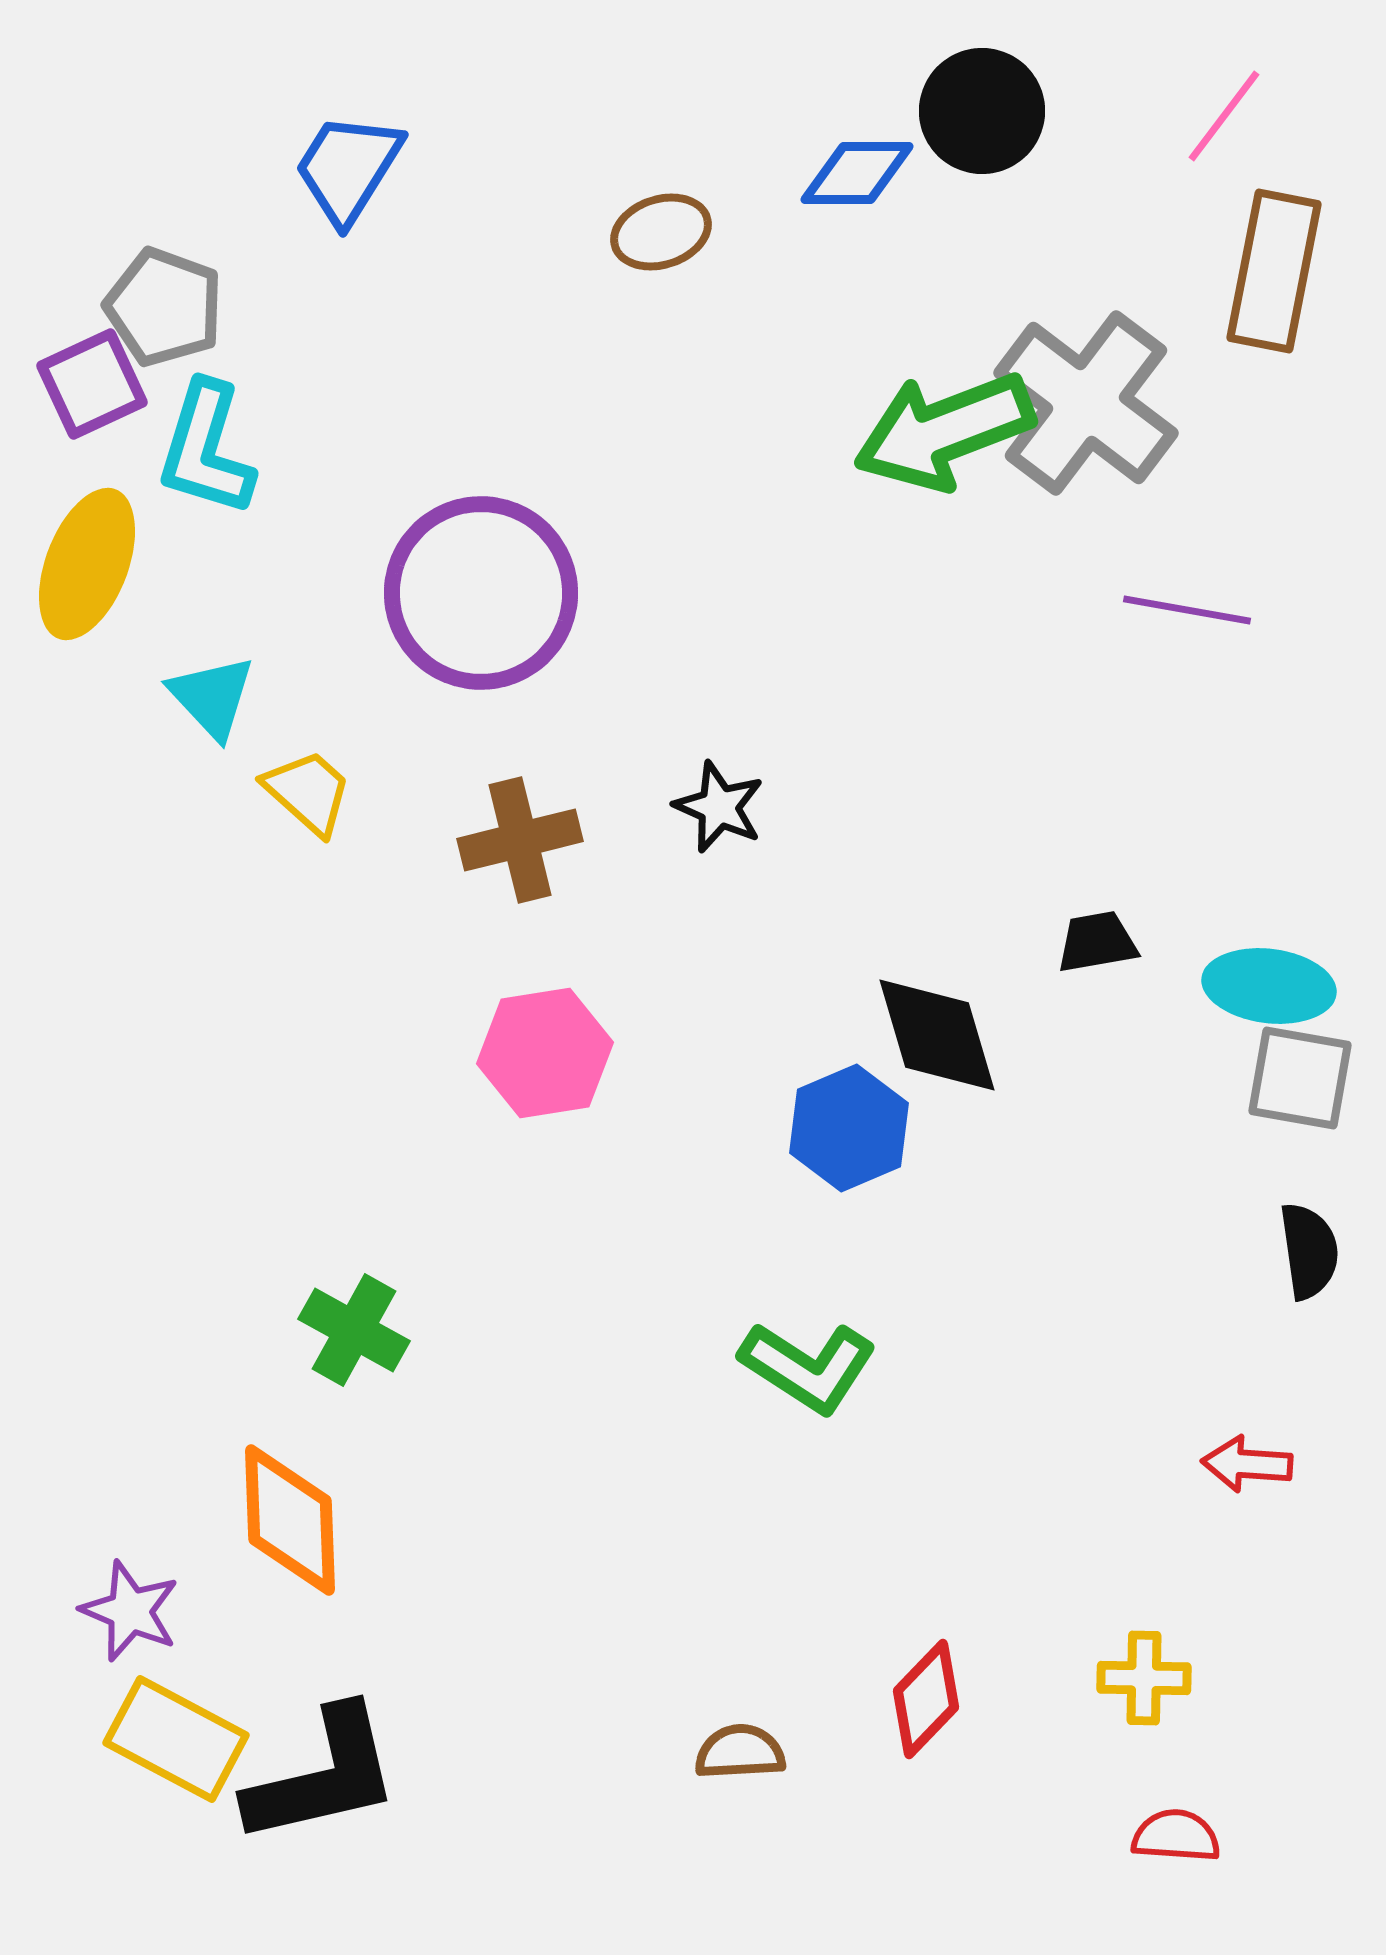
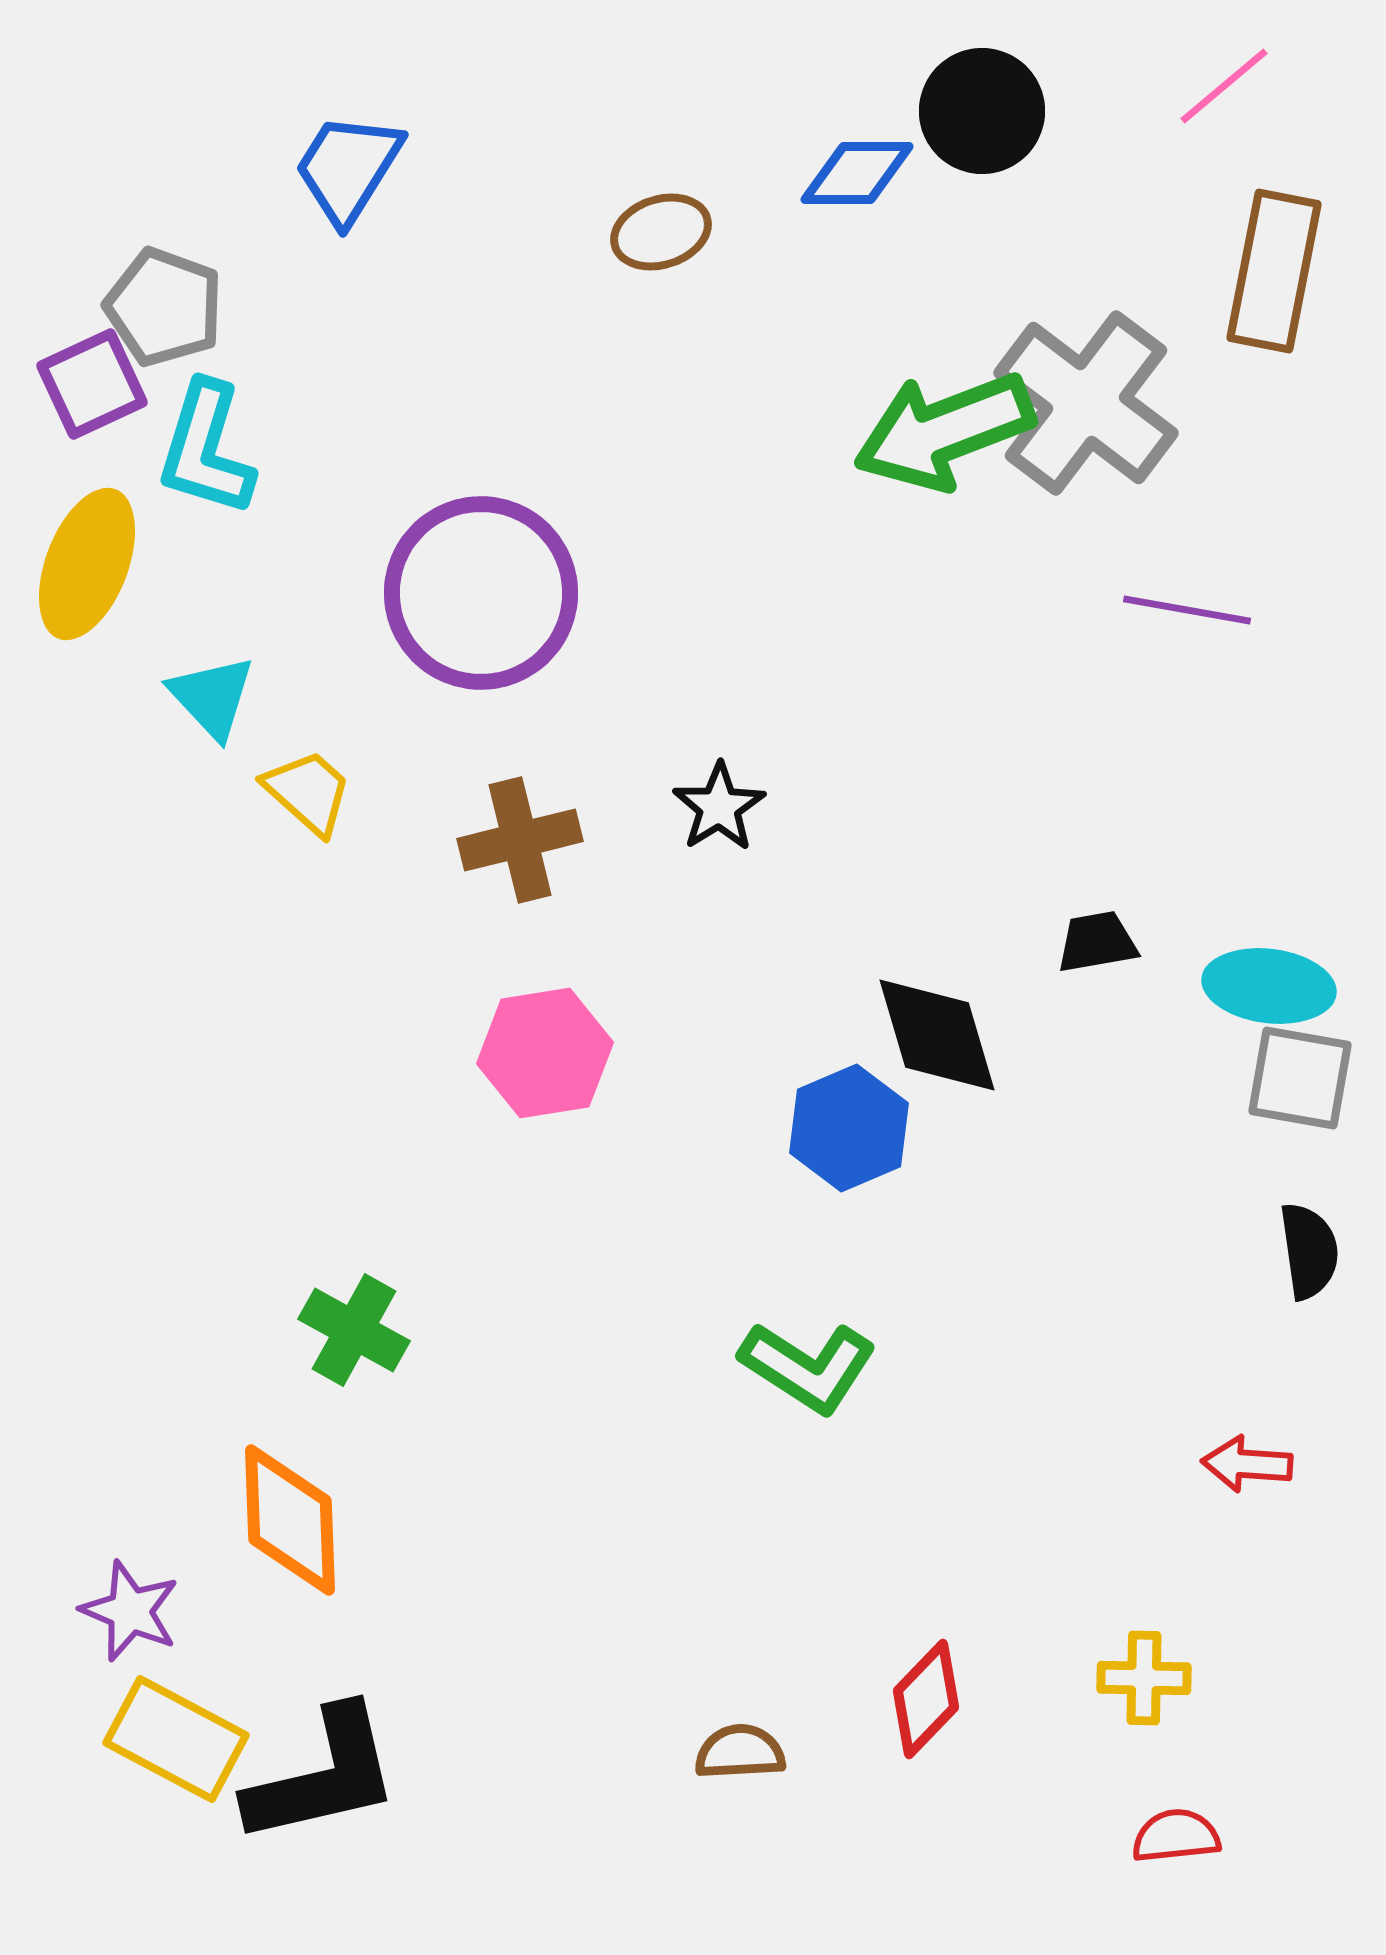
pink line: moved 30 px up; rotated 13 degrees clockwise
black star: rotated 16 degrees clockwise
red semicircle: rotated 10 degrees counterclockwise
